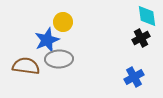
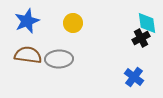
cyan diamond: moved 7 px down
yellow circle: moved 10 px right, 1 px down
blue star: moved 20 px left, 19 px up
brown semicircle: moved 2 px right, 11 px up
blue cross: rotated 24 degrees counterclockwise
